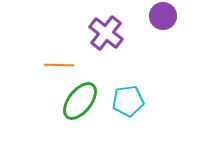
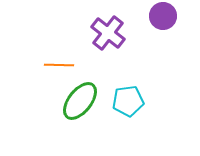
purple cross: moved 2 px right
